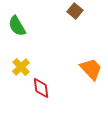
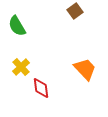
brown square: rotated 14 degrees clockwise
orange trapezoid: moved 6 px left
